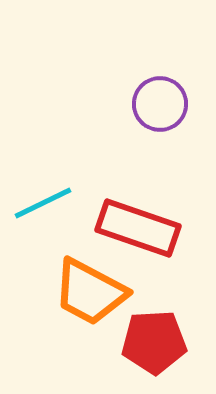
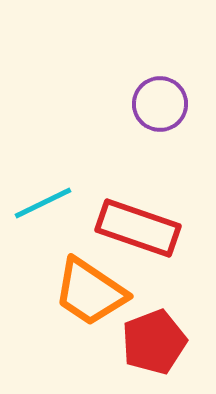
orange trapezoid: rotated 6 degrees clockwise
red pentagon: rotated 18 degrees counterclockwise
